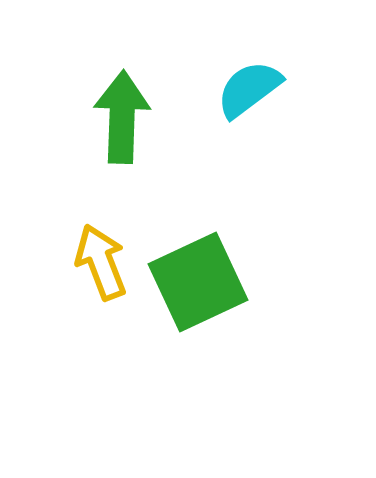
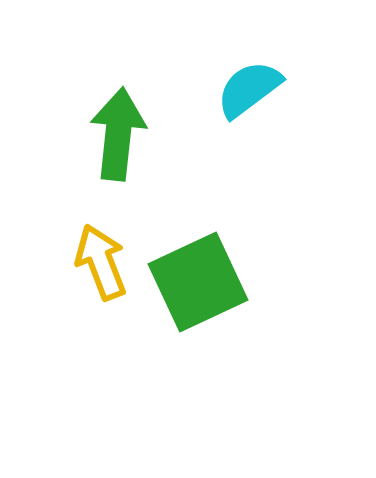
green arrow: moved 4 px left, 17 px down; rotated 4 degrees clockwise
